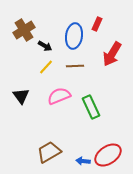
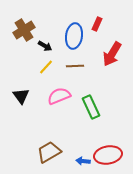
red ellipse: rotated 24 degrees clockwise
